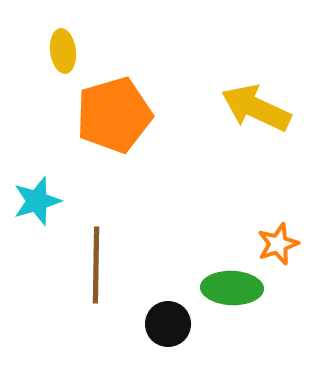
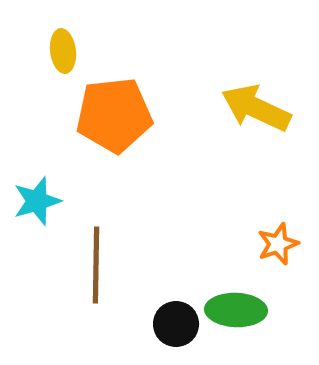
orange pentagon: rotated 10 degrees clockwise
green ellipse: moved 4 px right, 22 px down
black circle: moved 8 px right
